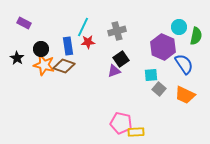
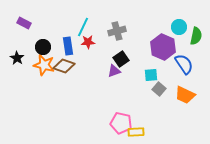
black circle: moved 2 px right, 2 px up
